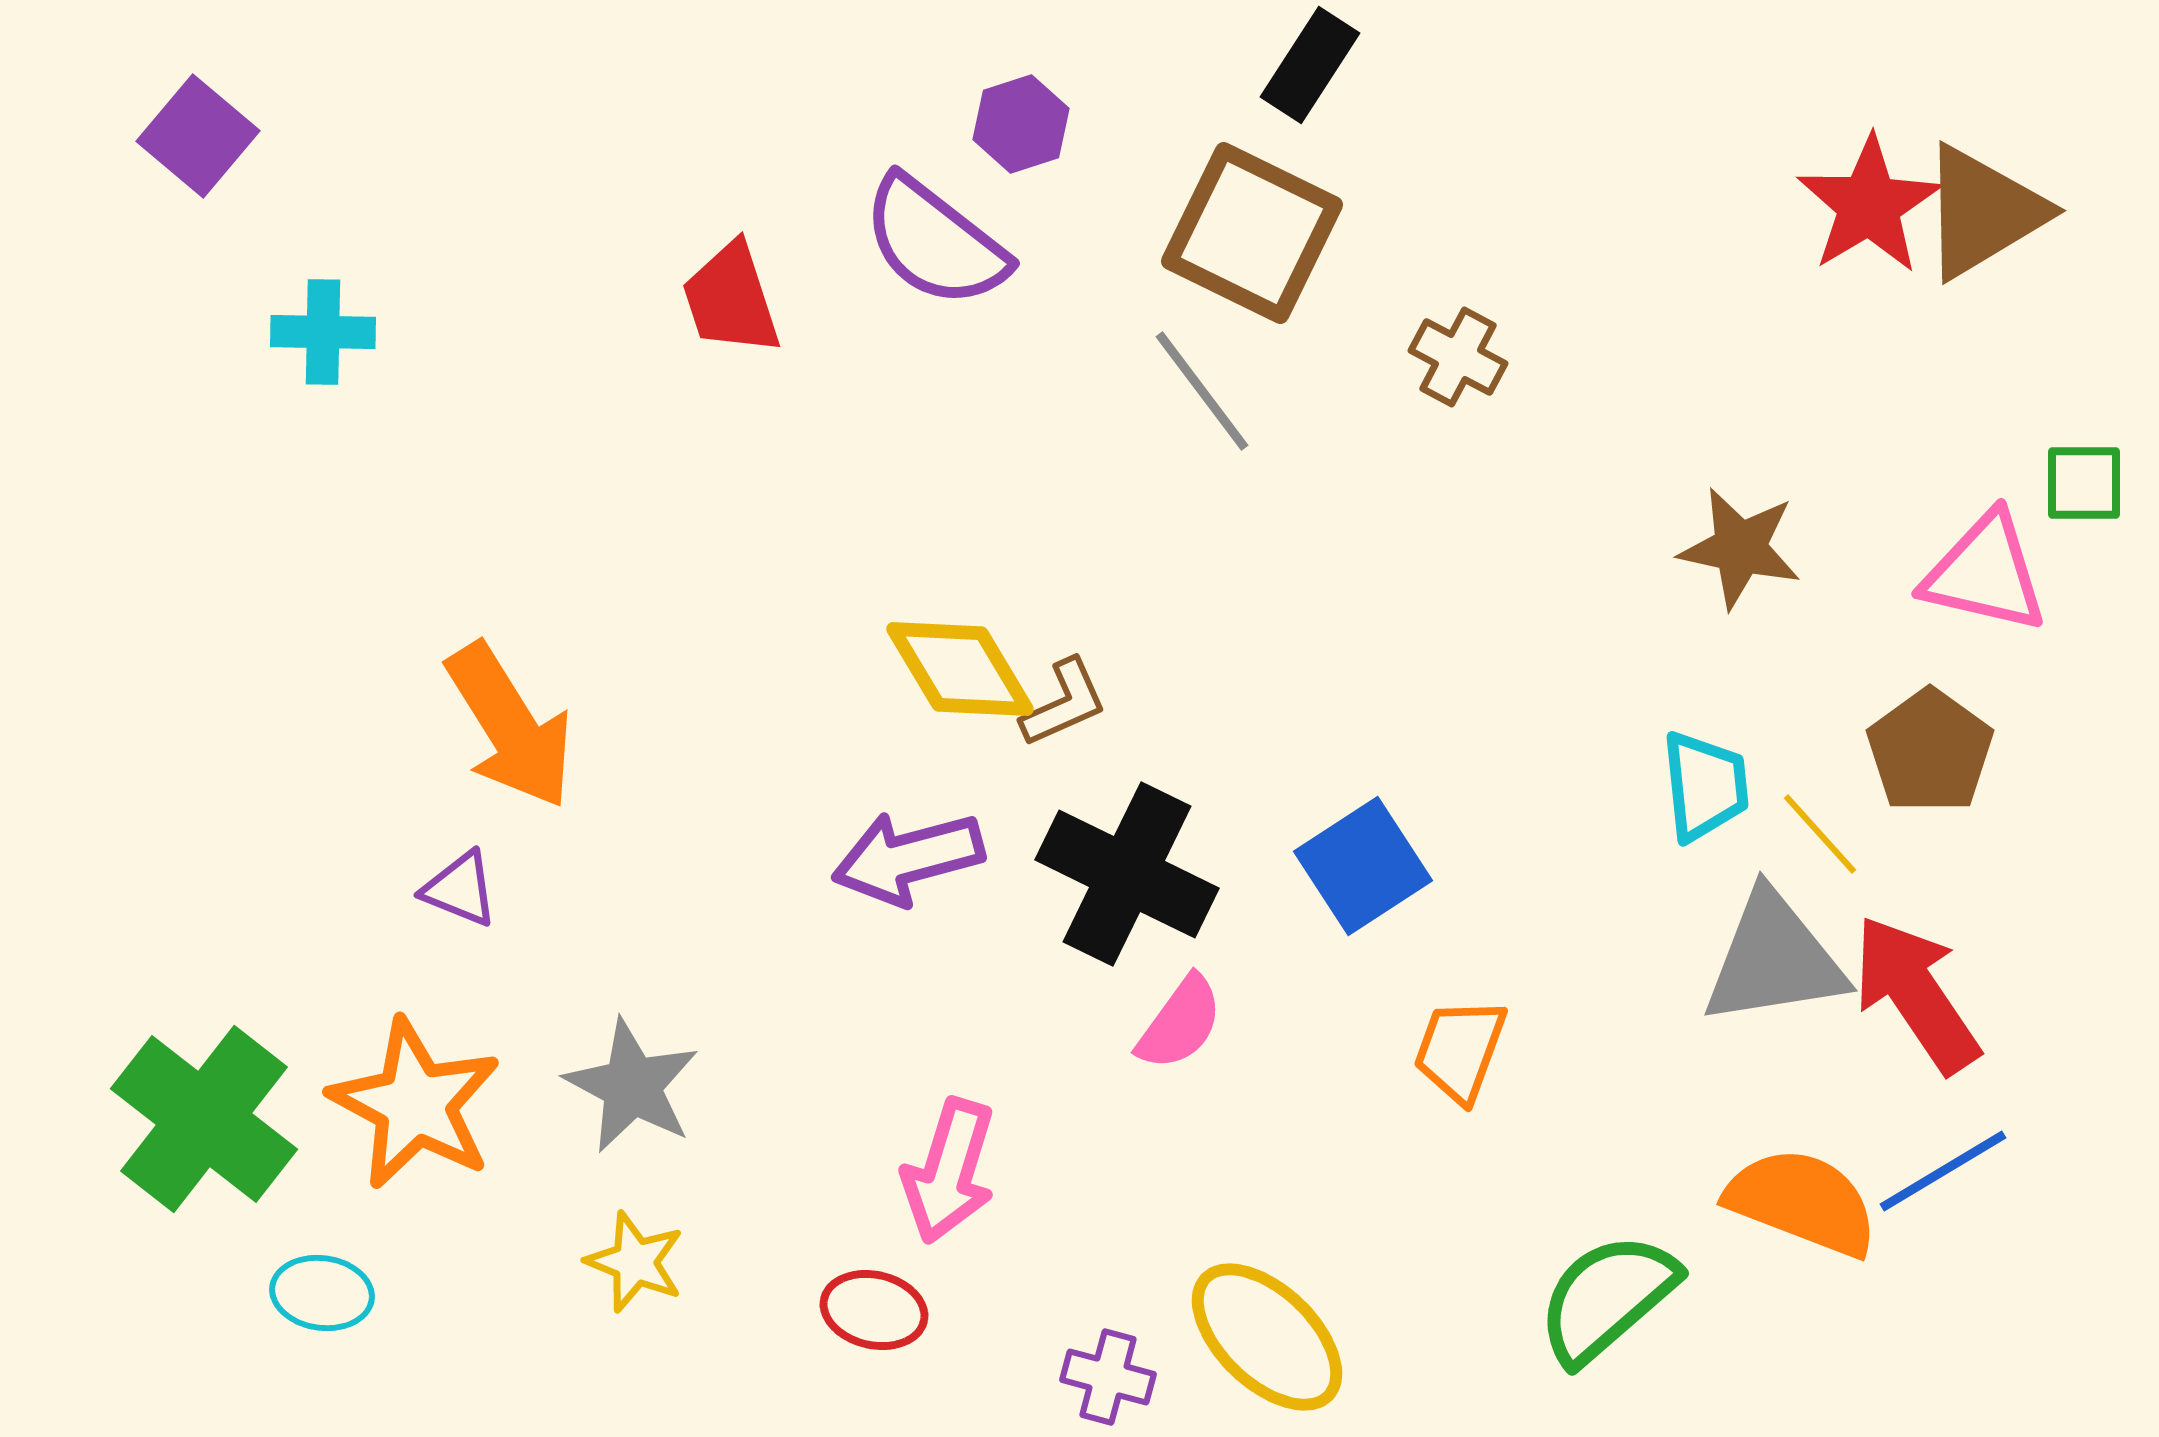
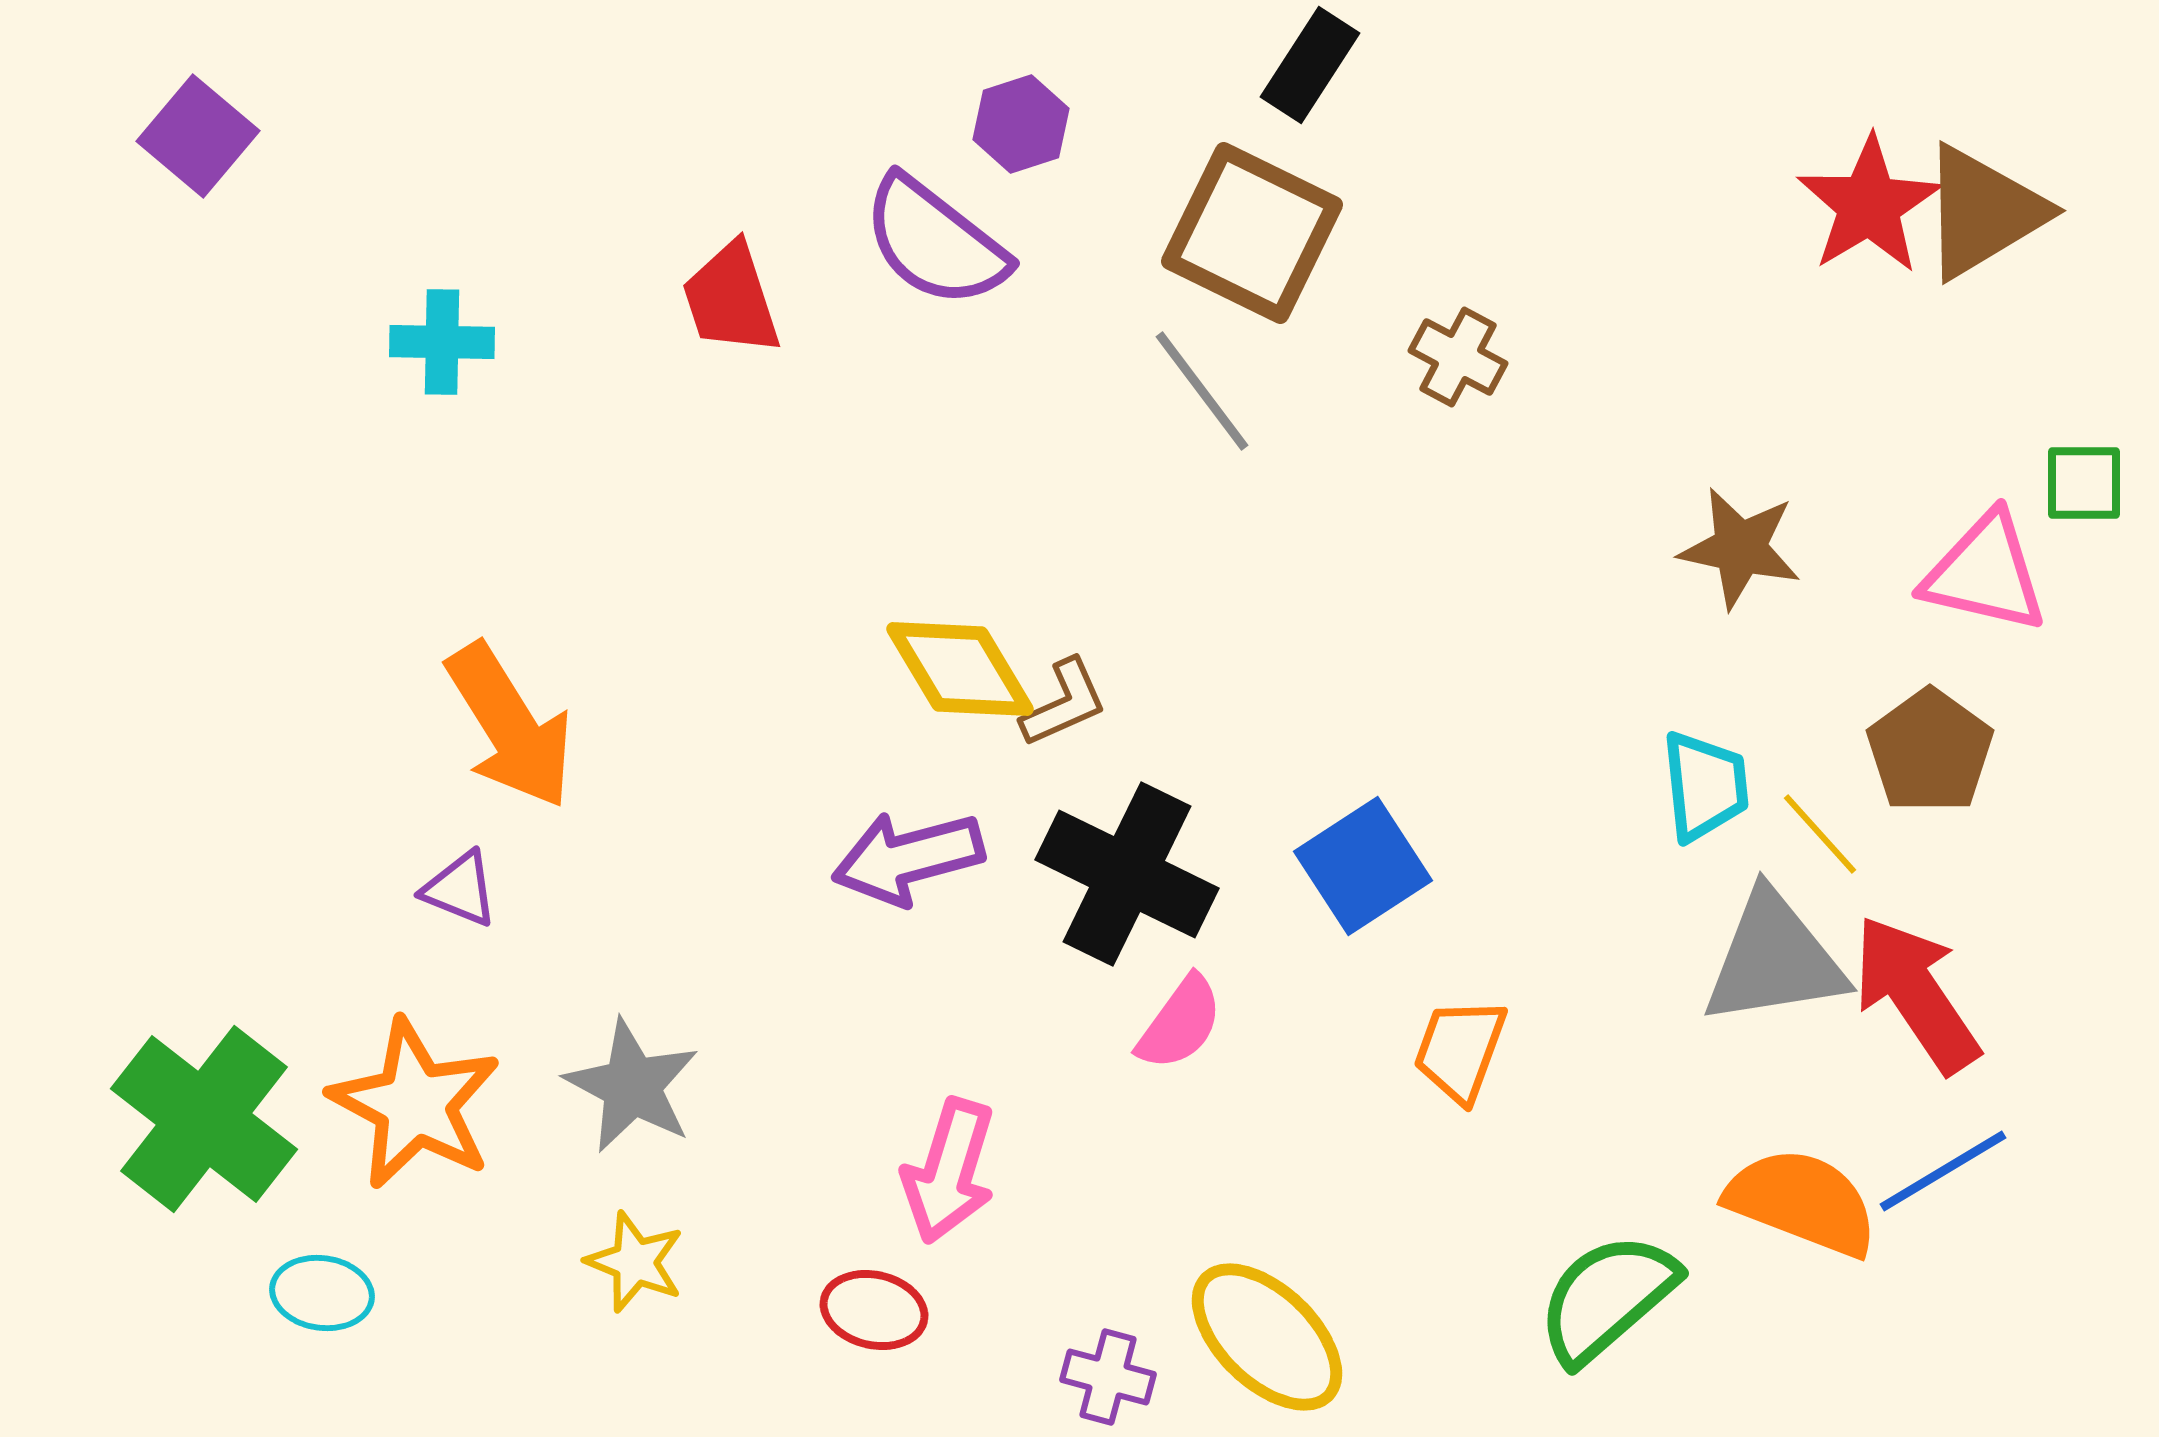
cyan cross: moved 119 px right, 10 px down
